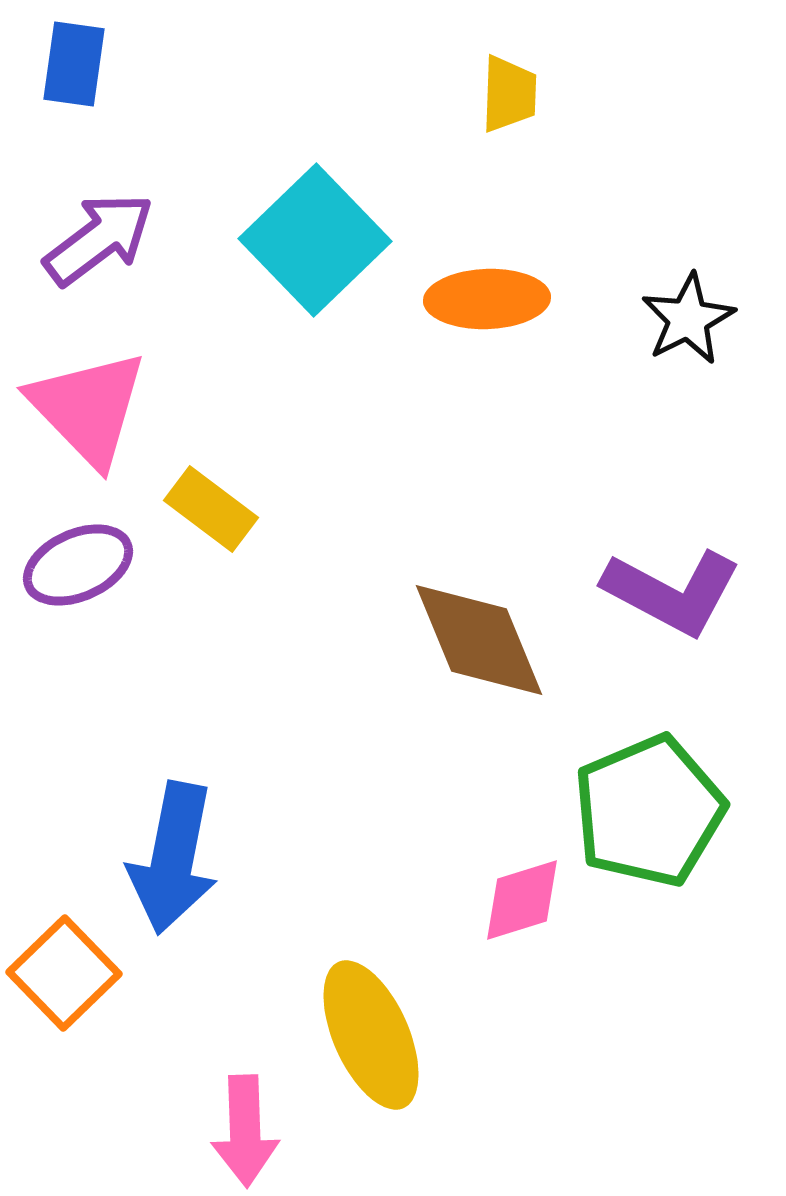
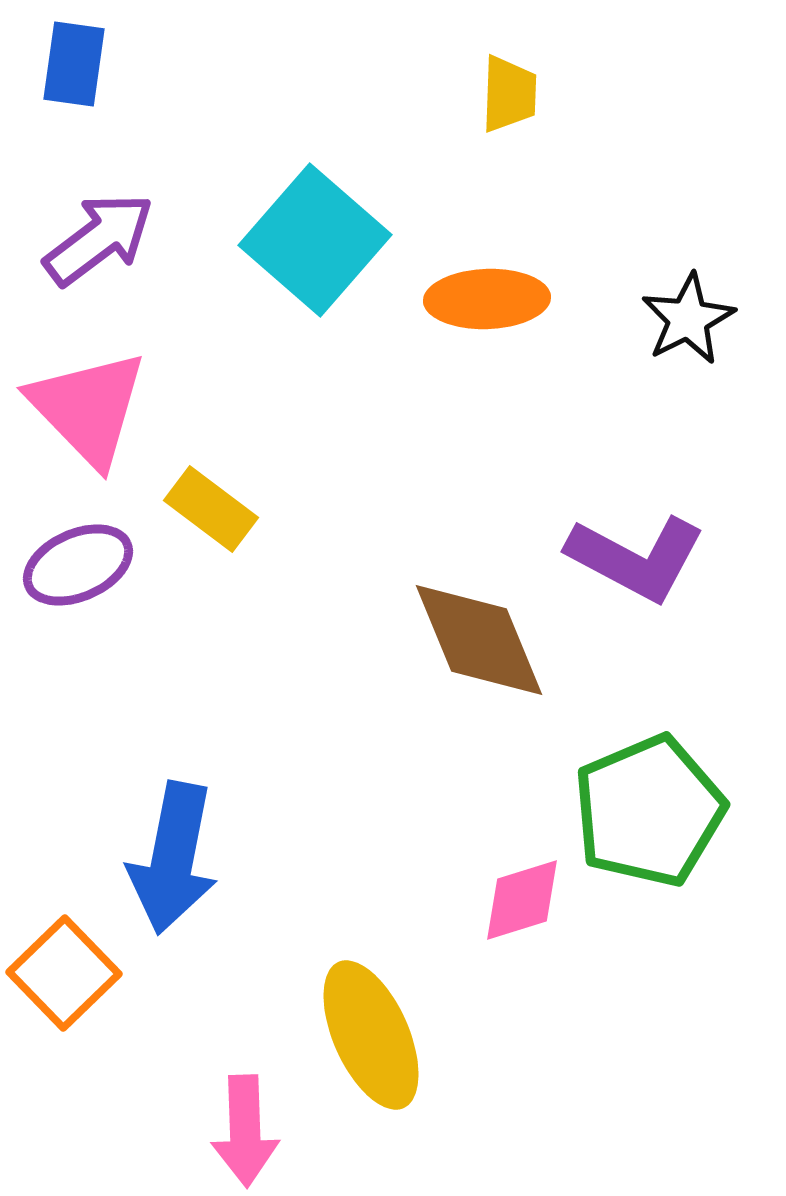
cyan square: rotated 5 degrees counterclockwise
purple L-shape: moved 36 px left, 34 px up
